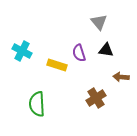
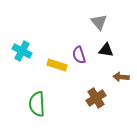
purple semicircle: moved 2 px down
